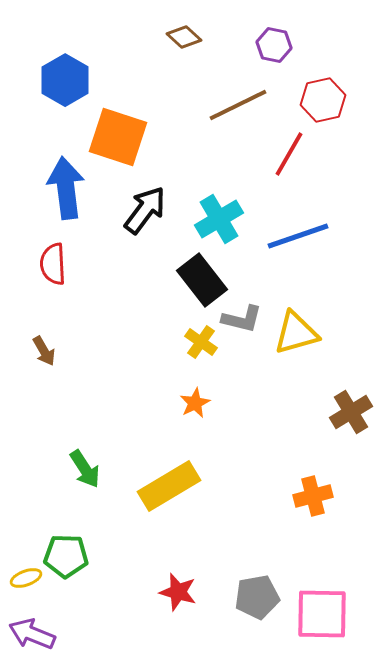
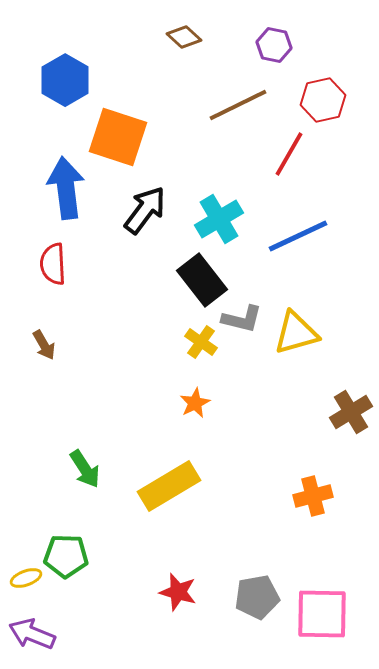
blue line: rotated 6 degrees counterclockwise
brown arrow: moved 6 px up
